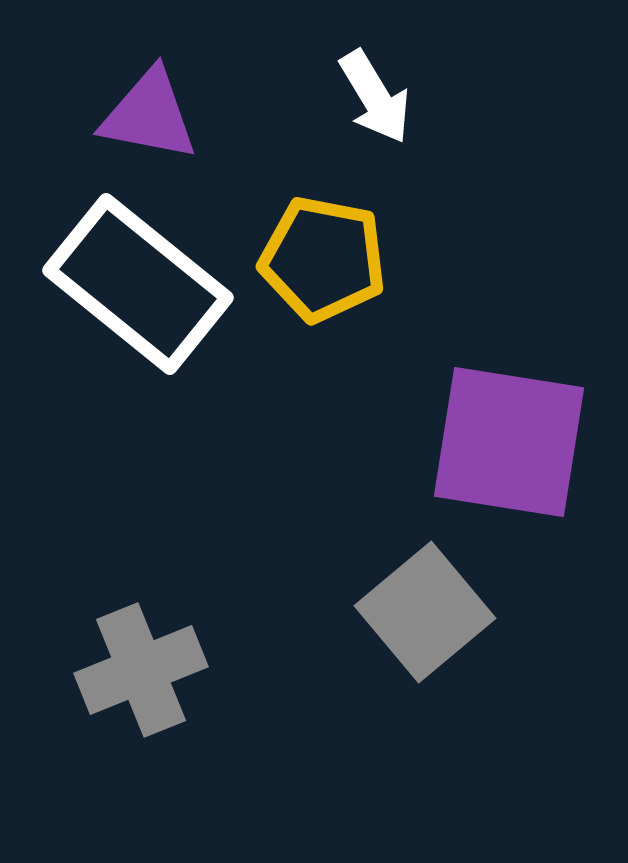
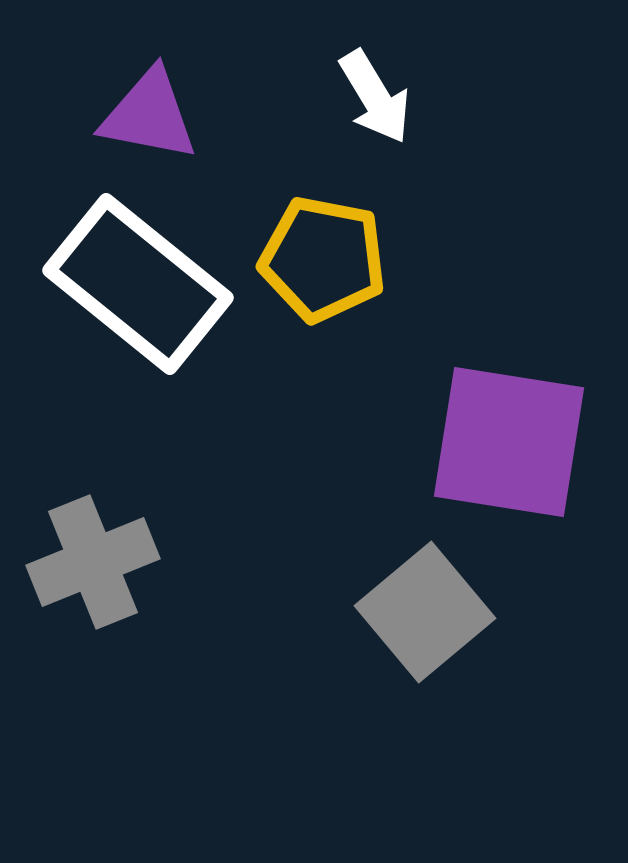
gray cross: moved 48 px left, 108 px up
